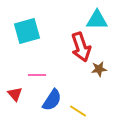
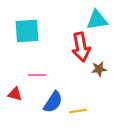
cyan triangle: rotated 10 degrees counterclockwise
cyan square: rotated 12 degrees clockwise
red arrow: rotated 8 degrees clockwise
red triangle: rotated 35 degrees counterclockwise
blue semicircle: moved 1 px right, 2 px down
yellow line: rotated 42 degrees counterclockwise
